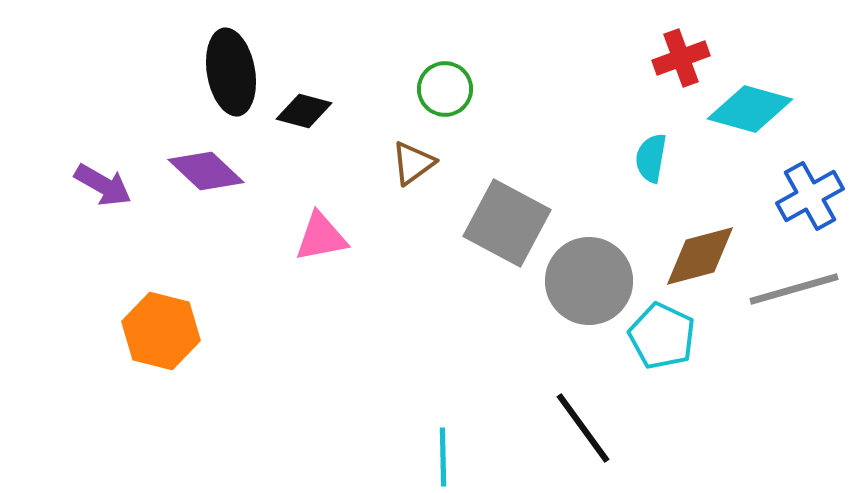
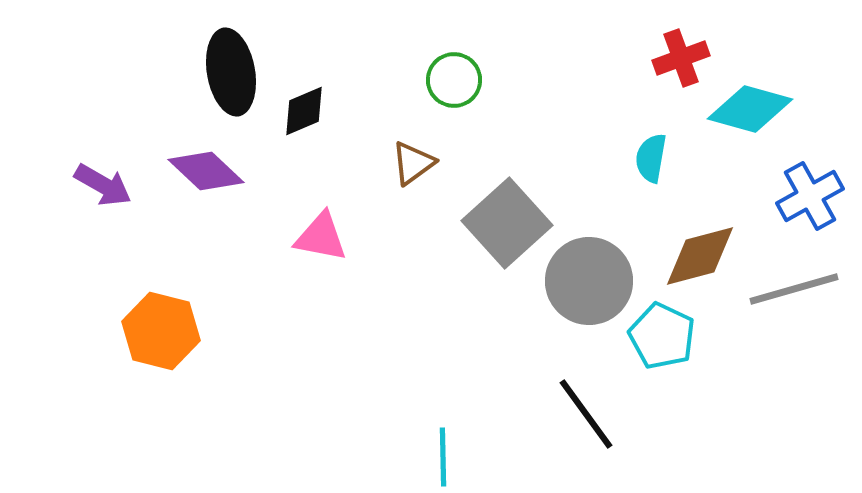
green circle: moved 9 px right, 9 px up
black diamond: rotated 38 degrees counterclockwise
gray square: rotated 20 degrees clockwise
pink triangle: rotated 22 degrees clockwise
black line: moved 3 px right, 14 px up
